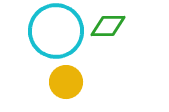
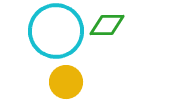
green diamond: moved 1 px left, 1 px up
